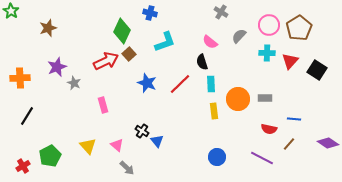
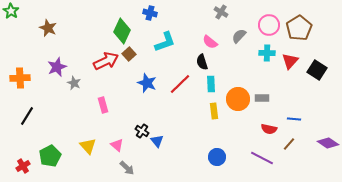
brown star: rotated 30 degrees counterclockwise
gray rectangle: moved 3 px left
